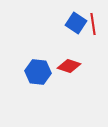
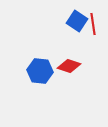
blue square: moved 1 px right, 2 px up
blue hexagon: moved 2 px right, 1 px up
